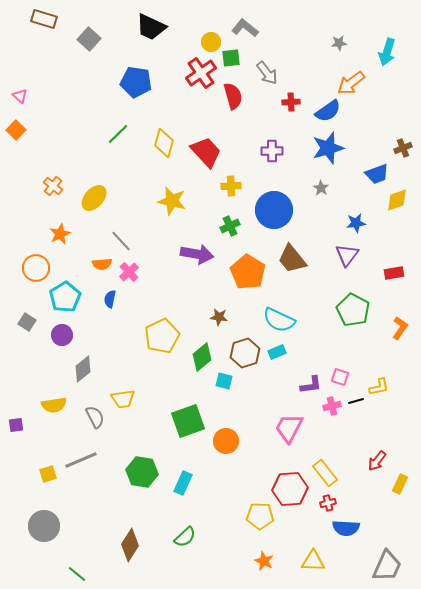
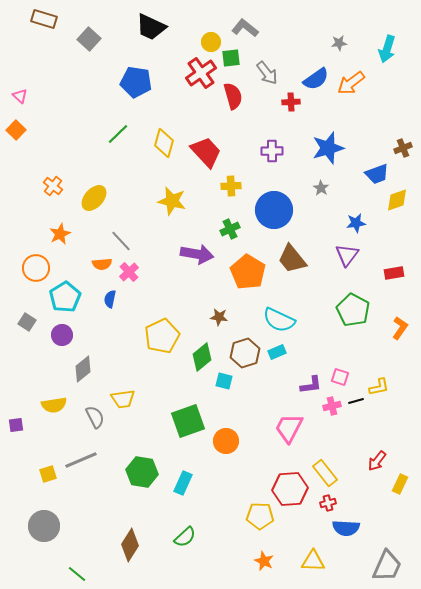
cyan arrow at (387, 52): moved 3 px up
blue semicircle at (328, 111): moved 12 px left, 32 px up
green cross at (230, 226): moved 3 px down
